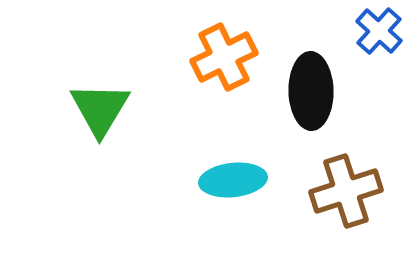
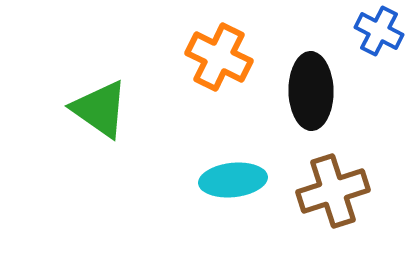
blue cross: rotated 15 degrees counterclockwise
orange cross: moved 5 px left; rotated 38 degrees counterclockwise
green triangle: rotated 26 degrees counterclockwise
brown cross: moved 13 px left
